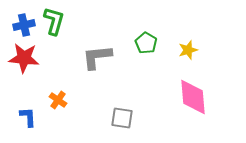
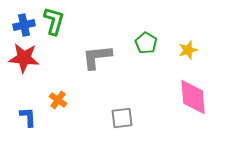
gray square: rotated 15 degrees counterclockwise
